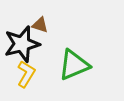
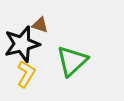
green triangle: moved 2 px left, 4 px up; rotated 20 degrees counterclockwise
